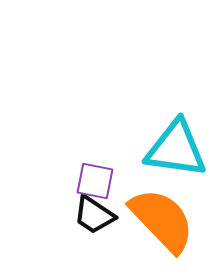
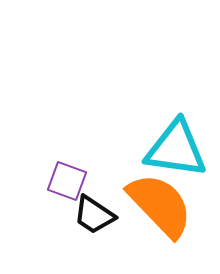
purple square: moved 28 px left; rotated 9 degrees clockwise
orange semicircle: moved 2 px left, 15 px up
